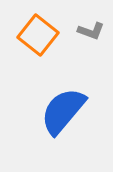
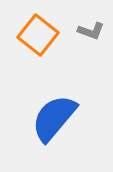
blue semicircle: moved 9 px left, 7 px down
